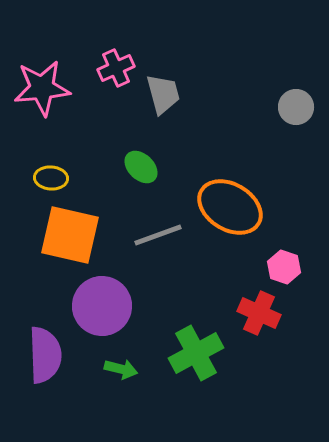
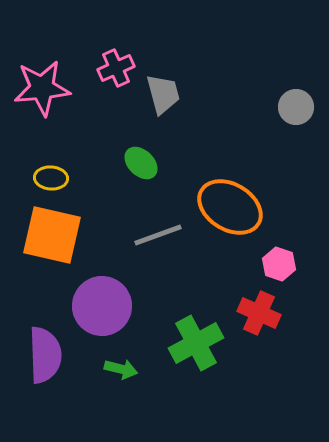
green ellipse: moved 4 px up
orange square: moved 18 px left
pink hexagon: moved 5 px left, 3 px up
green cross: moved 10 px up
